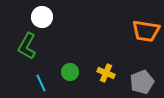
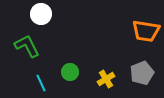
white circle: moved 1 px left, 3 px up
green L-shape: rotated 124 degrees clockwise
yellow cross: moved 6 px down; rotated 36 degrees clockwise
gray pentagon: moved 9 px up
